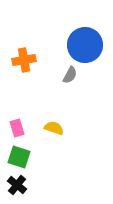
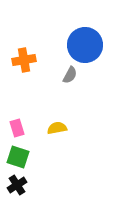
yellow semicircle: moved 3 px right; rotated 30 degrees counterclockwise
green square: moved 1 px left
black cross: rotated 18 degrees clockwise
